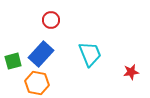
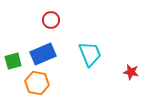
blue rectangle: moved 2 px right; rotated 25 degrees clockwise
red star: rotated 21 degrees clockwise
